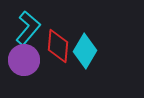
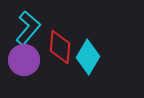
red diamond: moved 2 px right, 1 px down
cyan diamond: moved 3 px right, 6 px down
